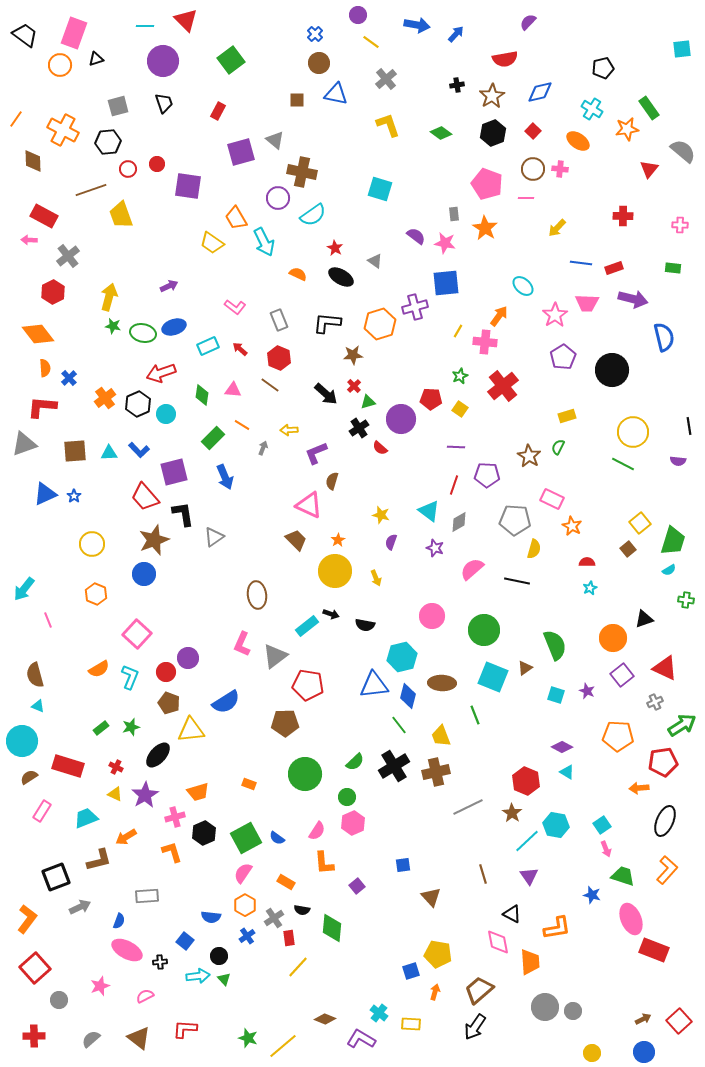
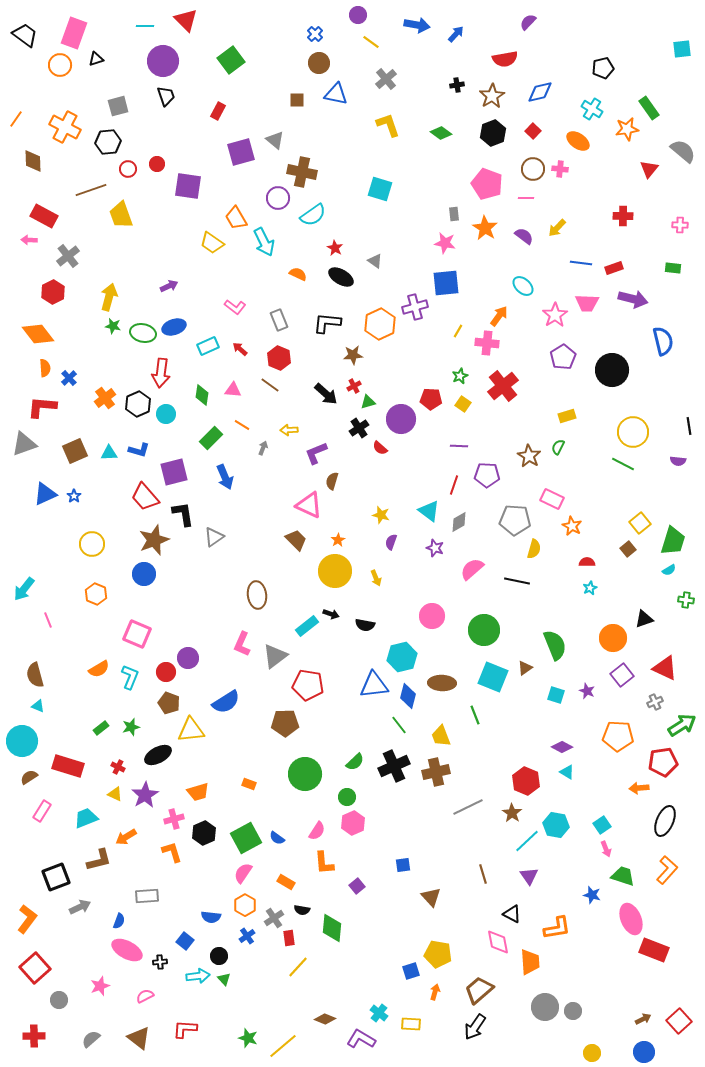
black trapezoid at (164, 103): moved 2 px right, 7 px up
orange cross at (63, 130): moved 2 px right, 3 px up
purple semicircle at (416, 236): moved 108 px right
orange hexagon at (380, 324): rotated 8 degrees counterclockwise
blue semicircle at (664, 337): moved 1 px left, 4 px down
pink cross at (485, 342): moved 2 px right, 1 px down
red arrow at (161, 373): rotated 64 degrees counterclockwise
red cross at (354, 386): rotated 16 degrees clockwise
yellow square at (460, 409): moved 3 px right, 5 px up
green rectangle at (213, 438): moved 2 px left
purple line at (456, 447): moved 3 px right, 1 px up
blue L-shape at (139, 450): rotated 30 degrees counterclockwise
brown square at (75, 451): rotated 20 degrees counterclockwise
pink square at (137, 634): rotated 20 degrees counterclockwise
black ellipse at (158, 755): rotated 20 degrees clockwise
black cross at (394, 766): rotated 8 degrees clockwise
red cross at (116, 767): moved 2 px right
pink cross at (175, 817): moved 1 px left, 2 px down
